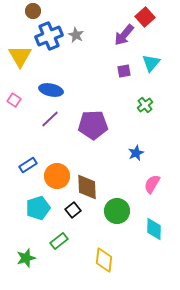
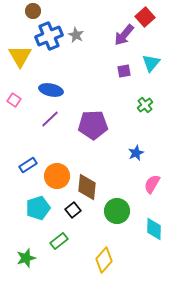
brown diamond: rotated 8 degrees clockwise
yellow diamond: rotated 35 degrees clockwise
